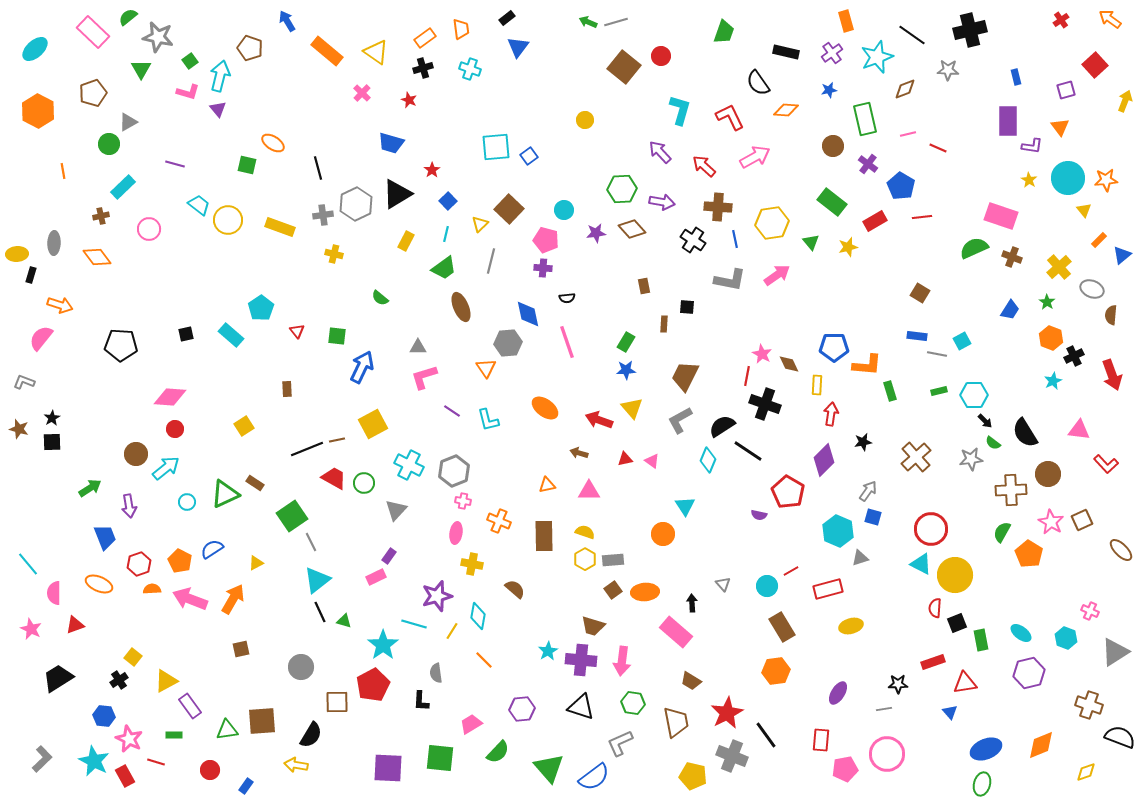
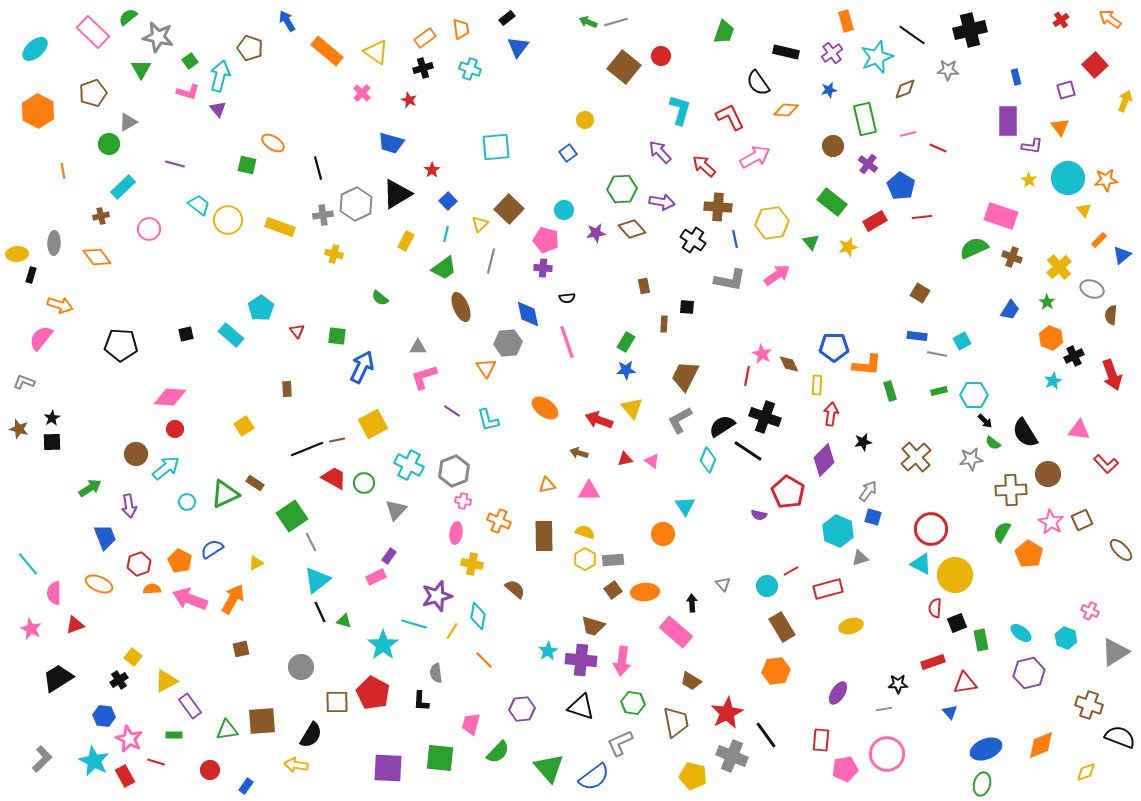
blue square at (529, 156): moved 39 px right, 3 px up
black cross at (765, 404): moved 13 px down
red pentagon at (373, 685): moved 8 px down; rotated 16 degrees counterclockwise
pink trapezoid at (471, 724): rotated 45 degrees counterclockwise
